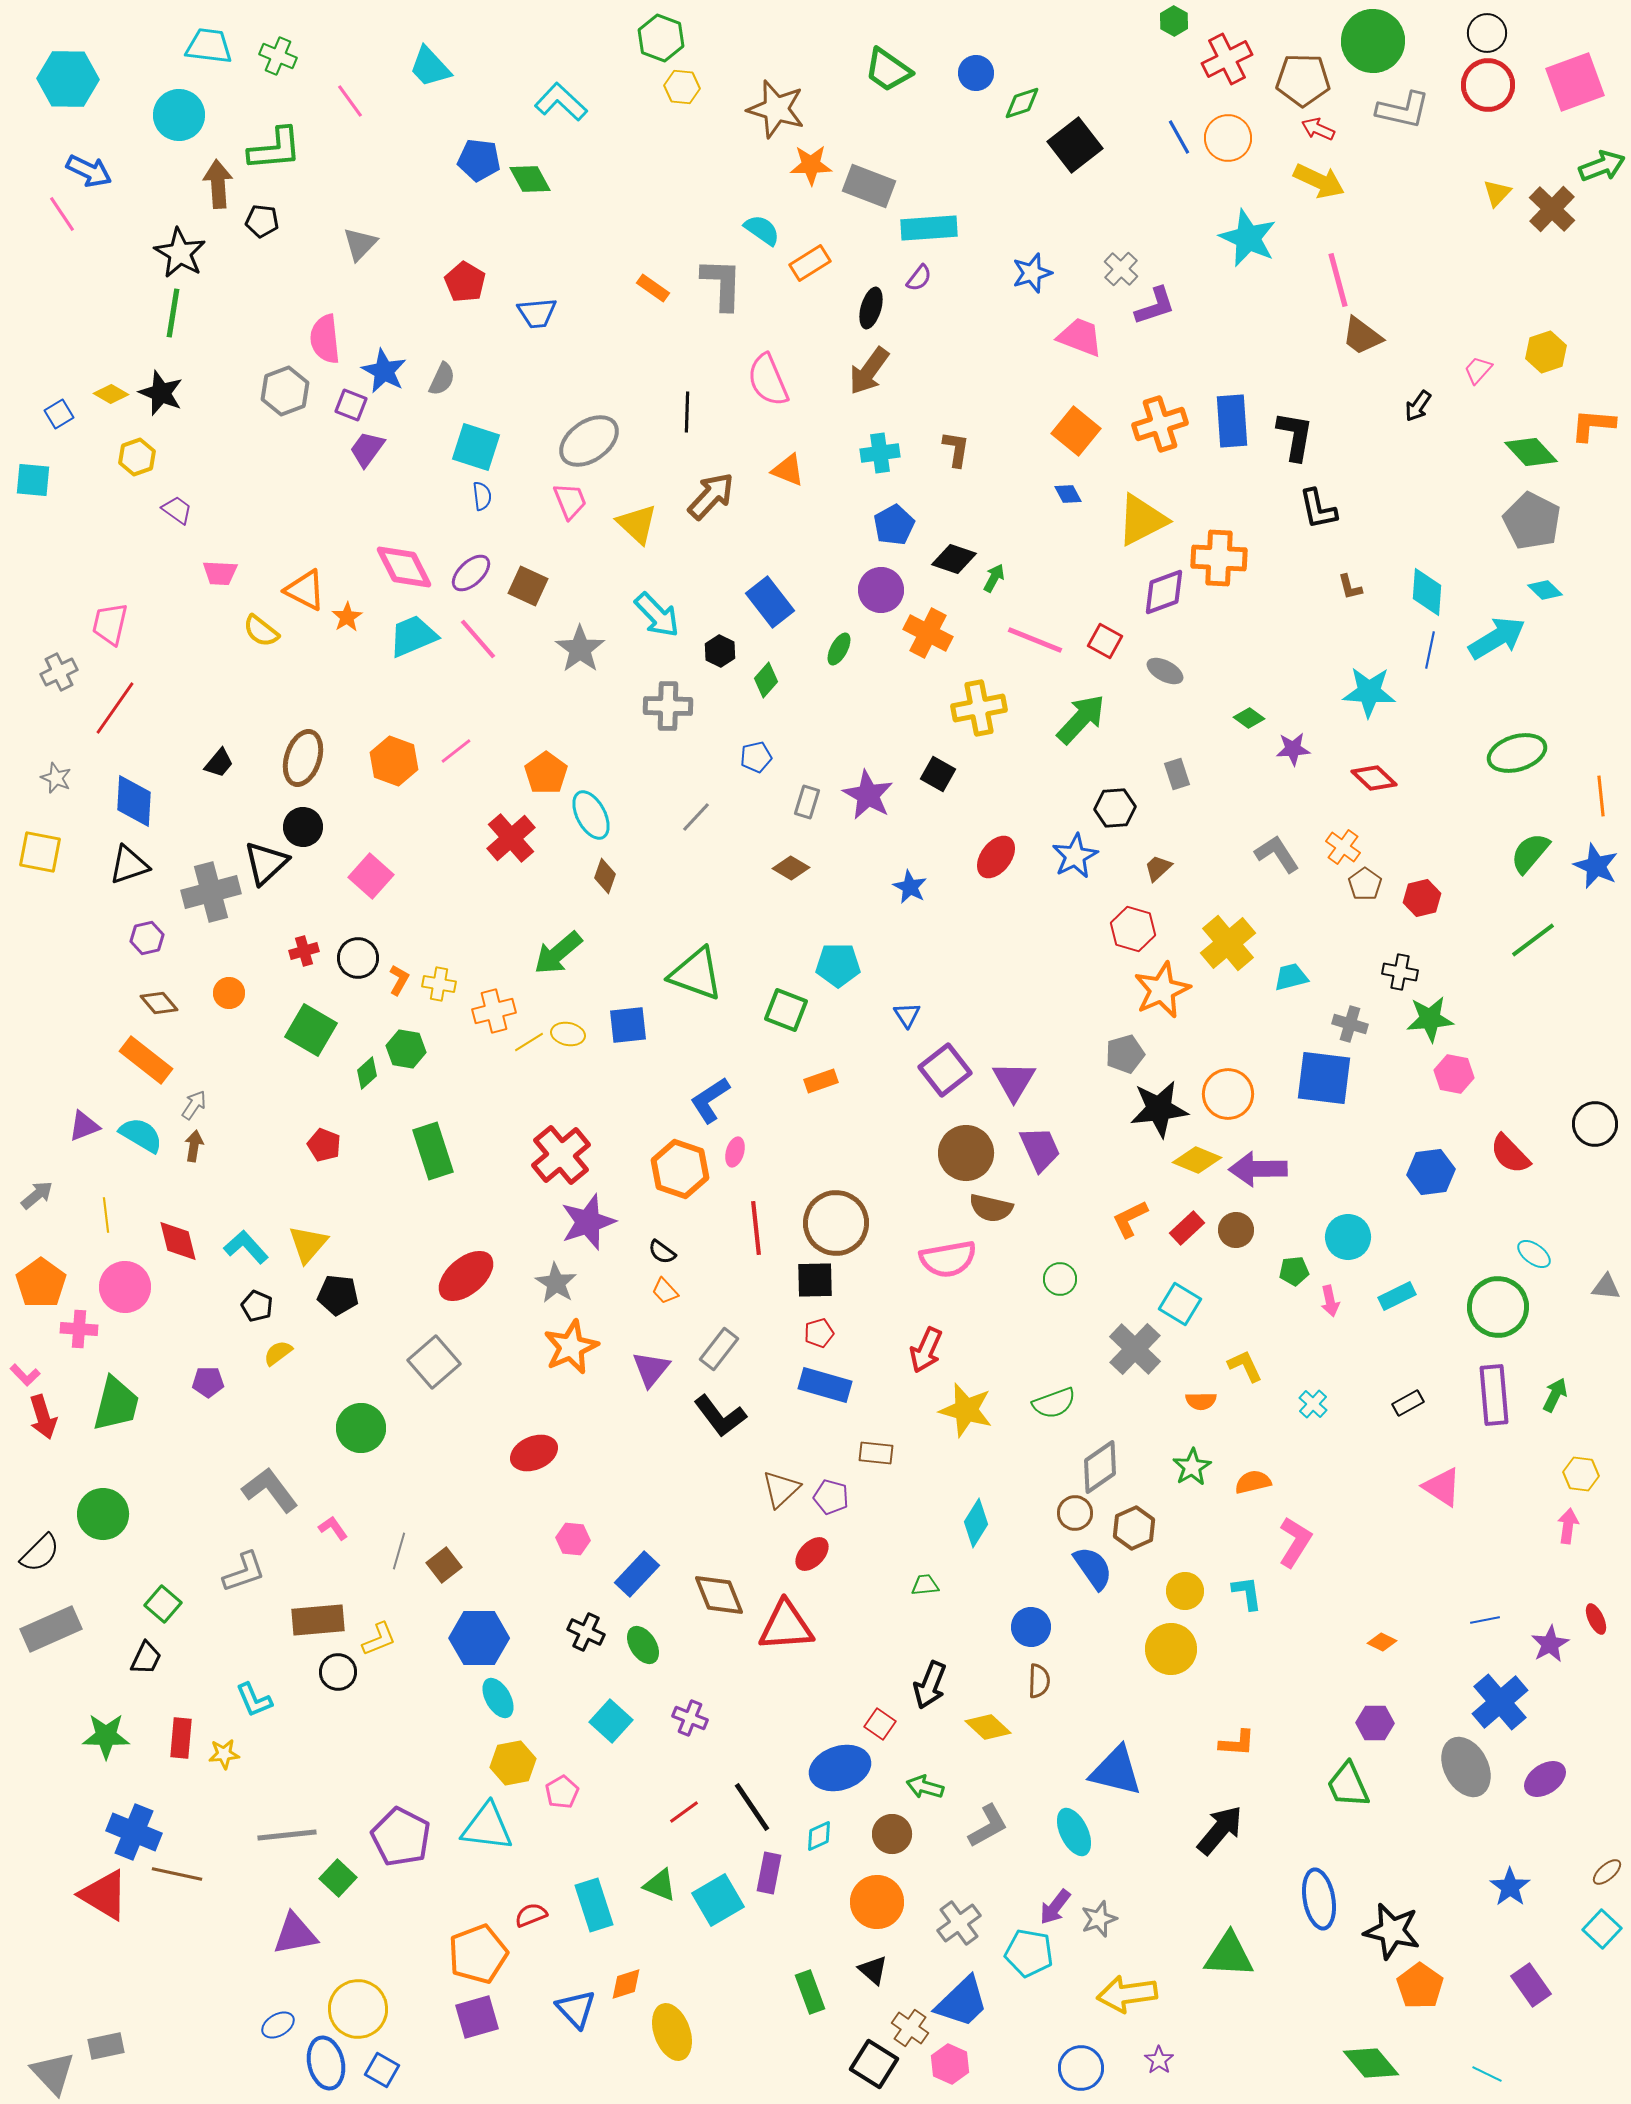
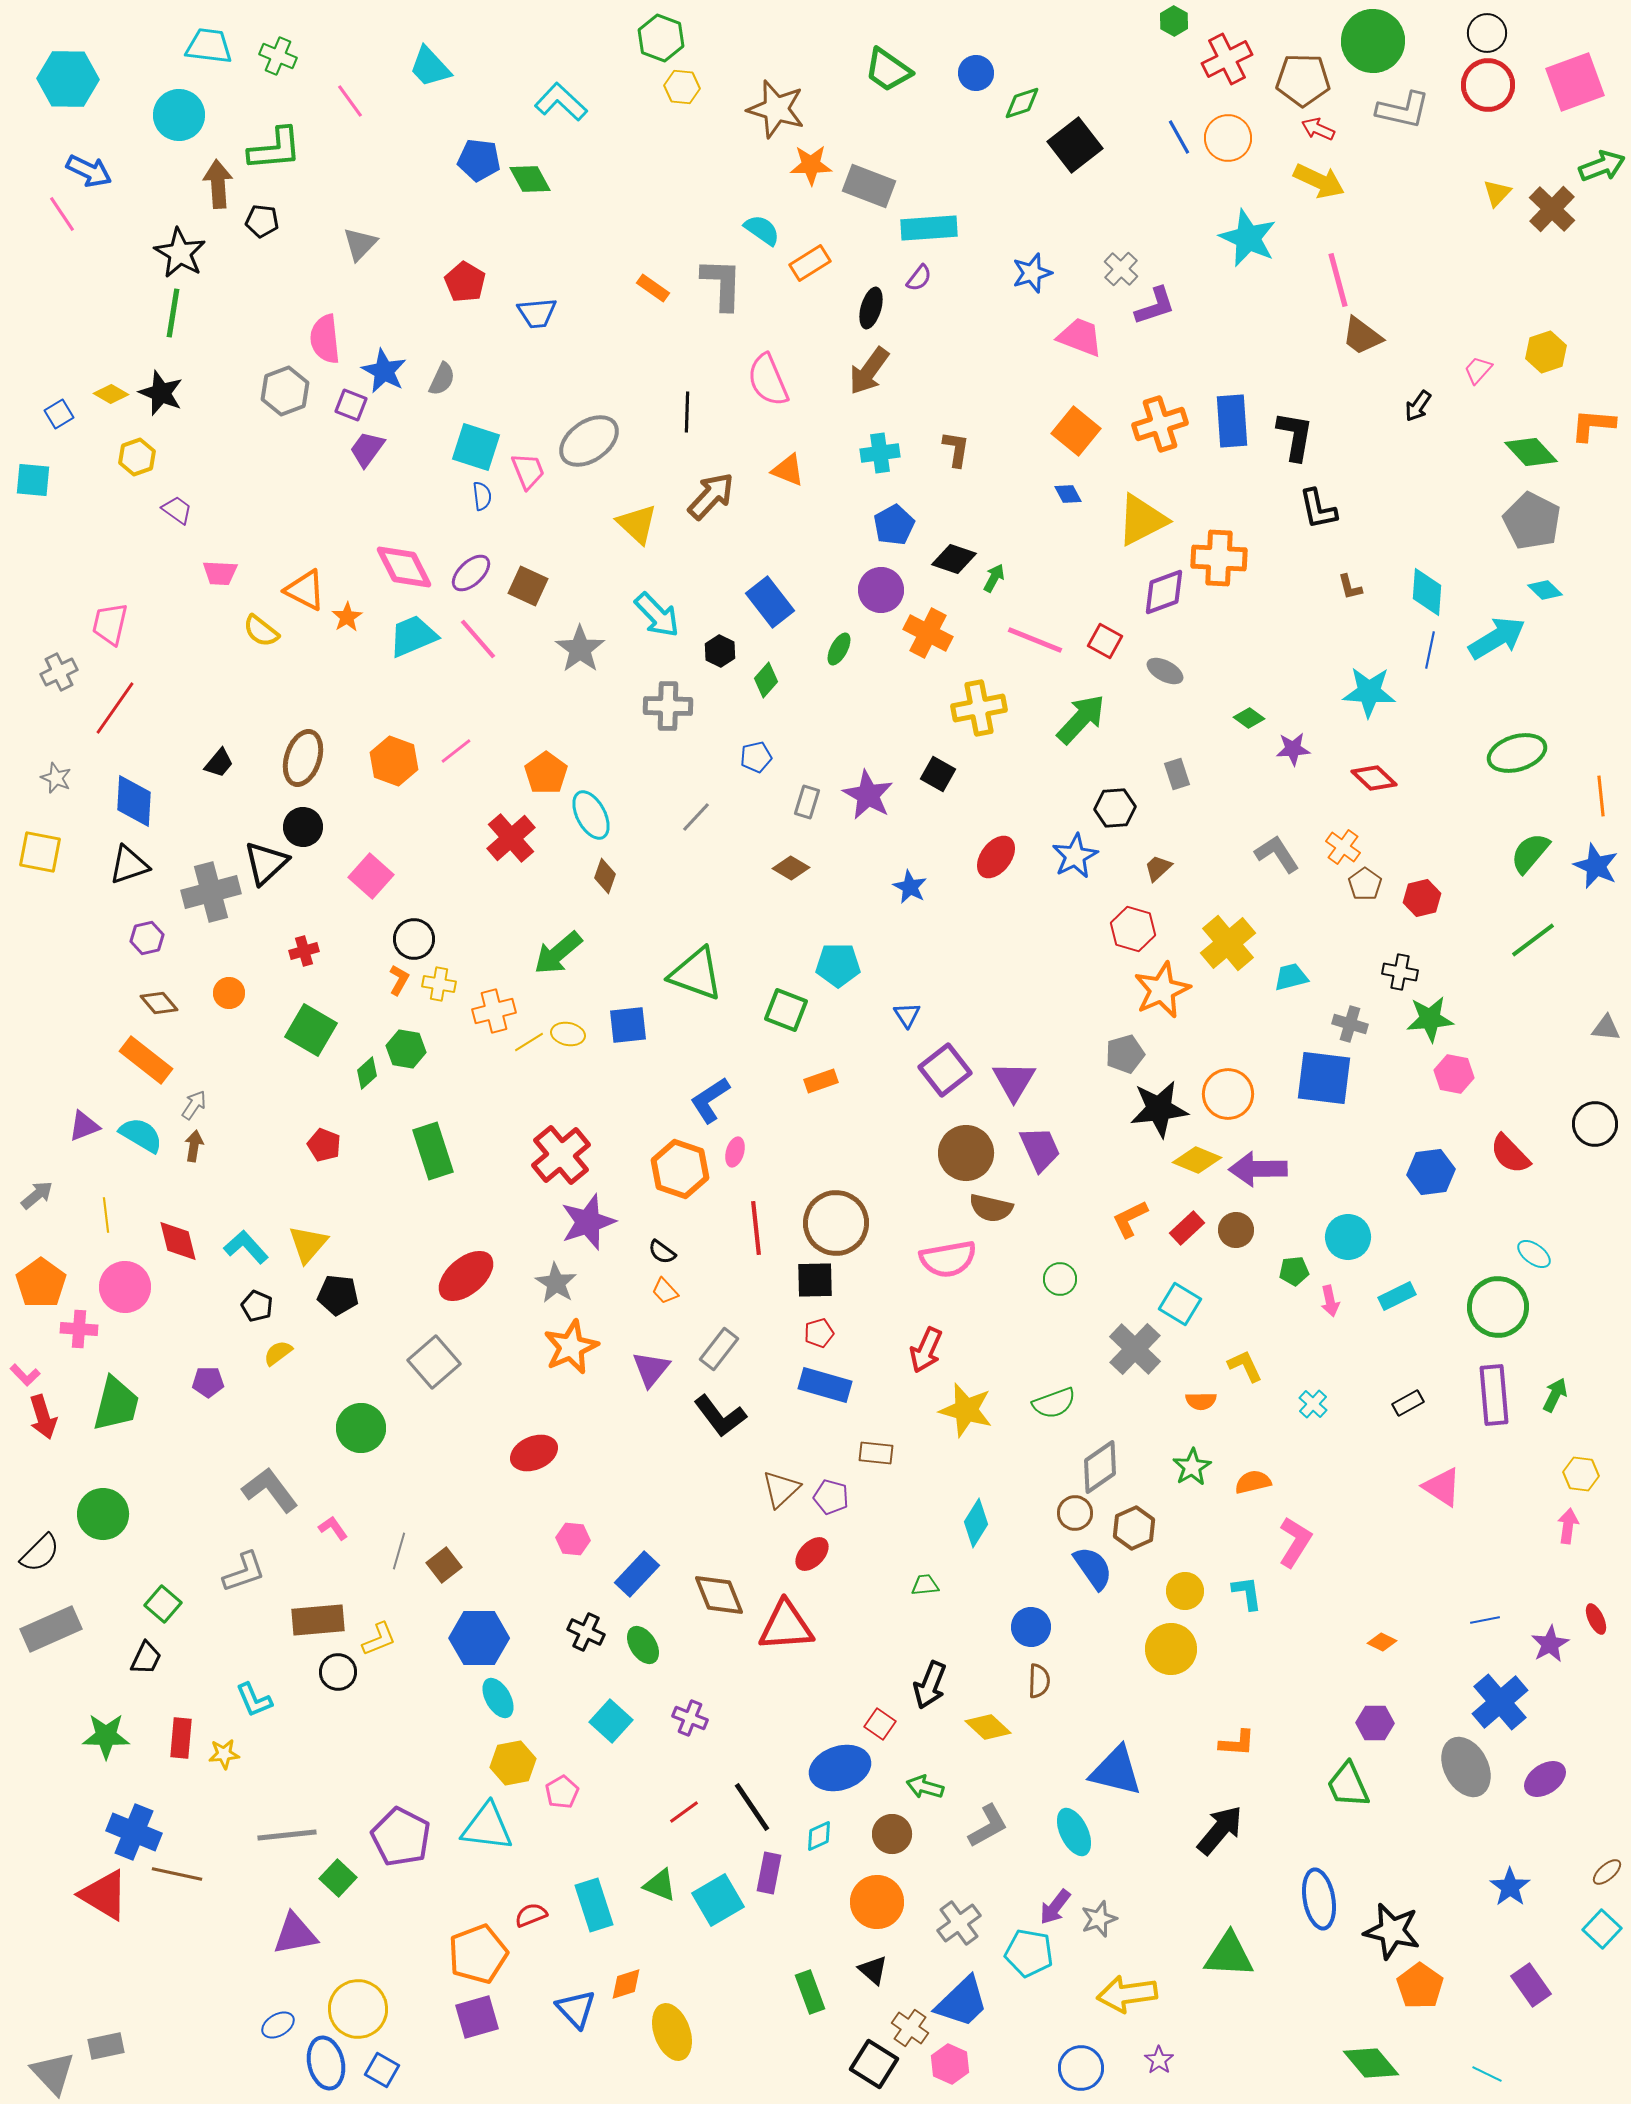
pink trapezoid at (570, 501): moved 42 px left, 30 px up
black circle at (358, 958): moved 56 px right, 19 px up
gray triangle at (1606, 1287): moved 259 px up
